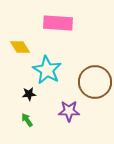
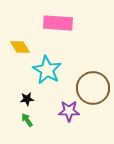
brown circle: moved 2 px left, 6 px down
black star: moved 2 px left, 5 px down
